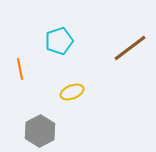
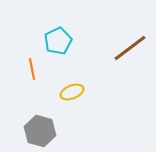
cyan pentagon: moved 1 px left; rotated 8 degrees counterclockwise
orange line: moved 12 px right
gray hexagon: rotated 16 degrees counterclockwise
